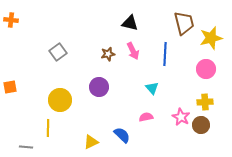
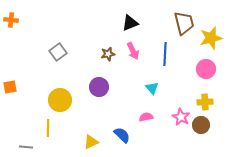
black triangle: rotated 36 degrees counterclockwise
